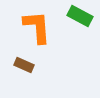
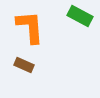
orange L-shape: moved 7 px left
